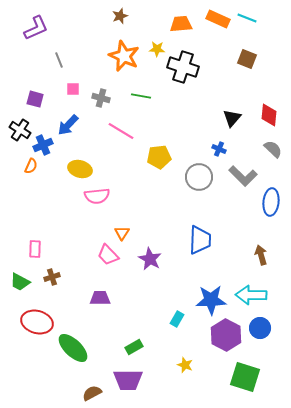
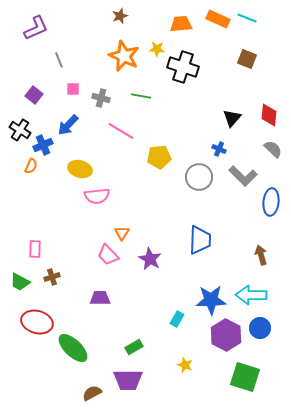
purple square at (35, 99): moved 1 px left, 4 px up; rotated 24 degrees clockwise
